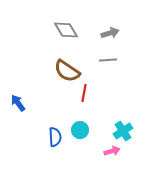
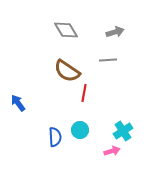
gray arrow: moved 5 px right, 1 px up
